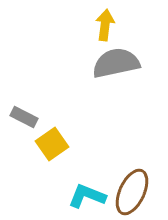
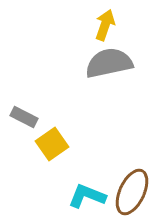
yellow arrow: rotated 12 degrees clockwise
gray semicircle: moved 7 px left
